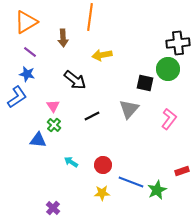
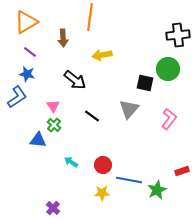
black cross: moved 8 px up
black line: rotated 63 degrees clockwise
blue line: moved 2 px left, 2 px up; rotated 10 degrees counterclockwise
